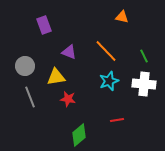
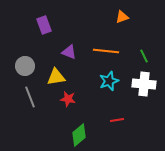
orange triangle: rotated 32 degrees counterclockwise
orange line: rotated 40 degrees counterclockwise
